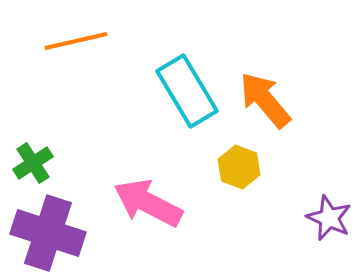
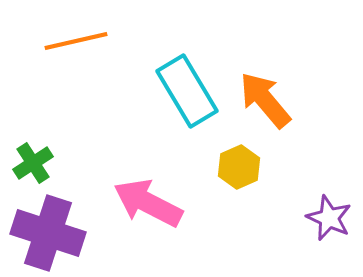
yellow hexagon: rotated 15 degrees clockwise
